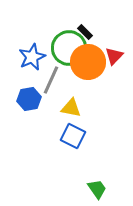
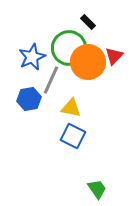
black rectangle: moved 3 px right, 10 px up
